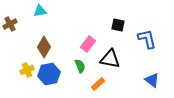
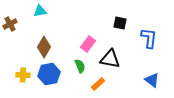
black square: moved 2 px right, 2 px up
blue L-shape: moved 2 px right, 1 px up; rotated 20 degrees clockwise
yellow cross: moved 4 px left, 5 px down; rotated 24 degrees clockwise
